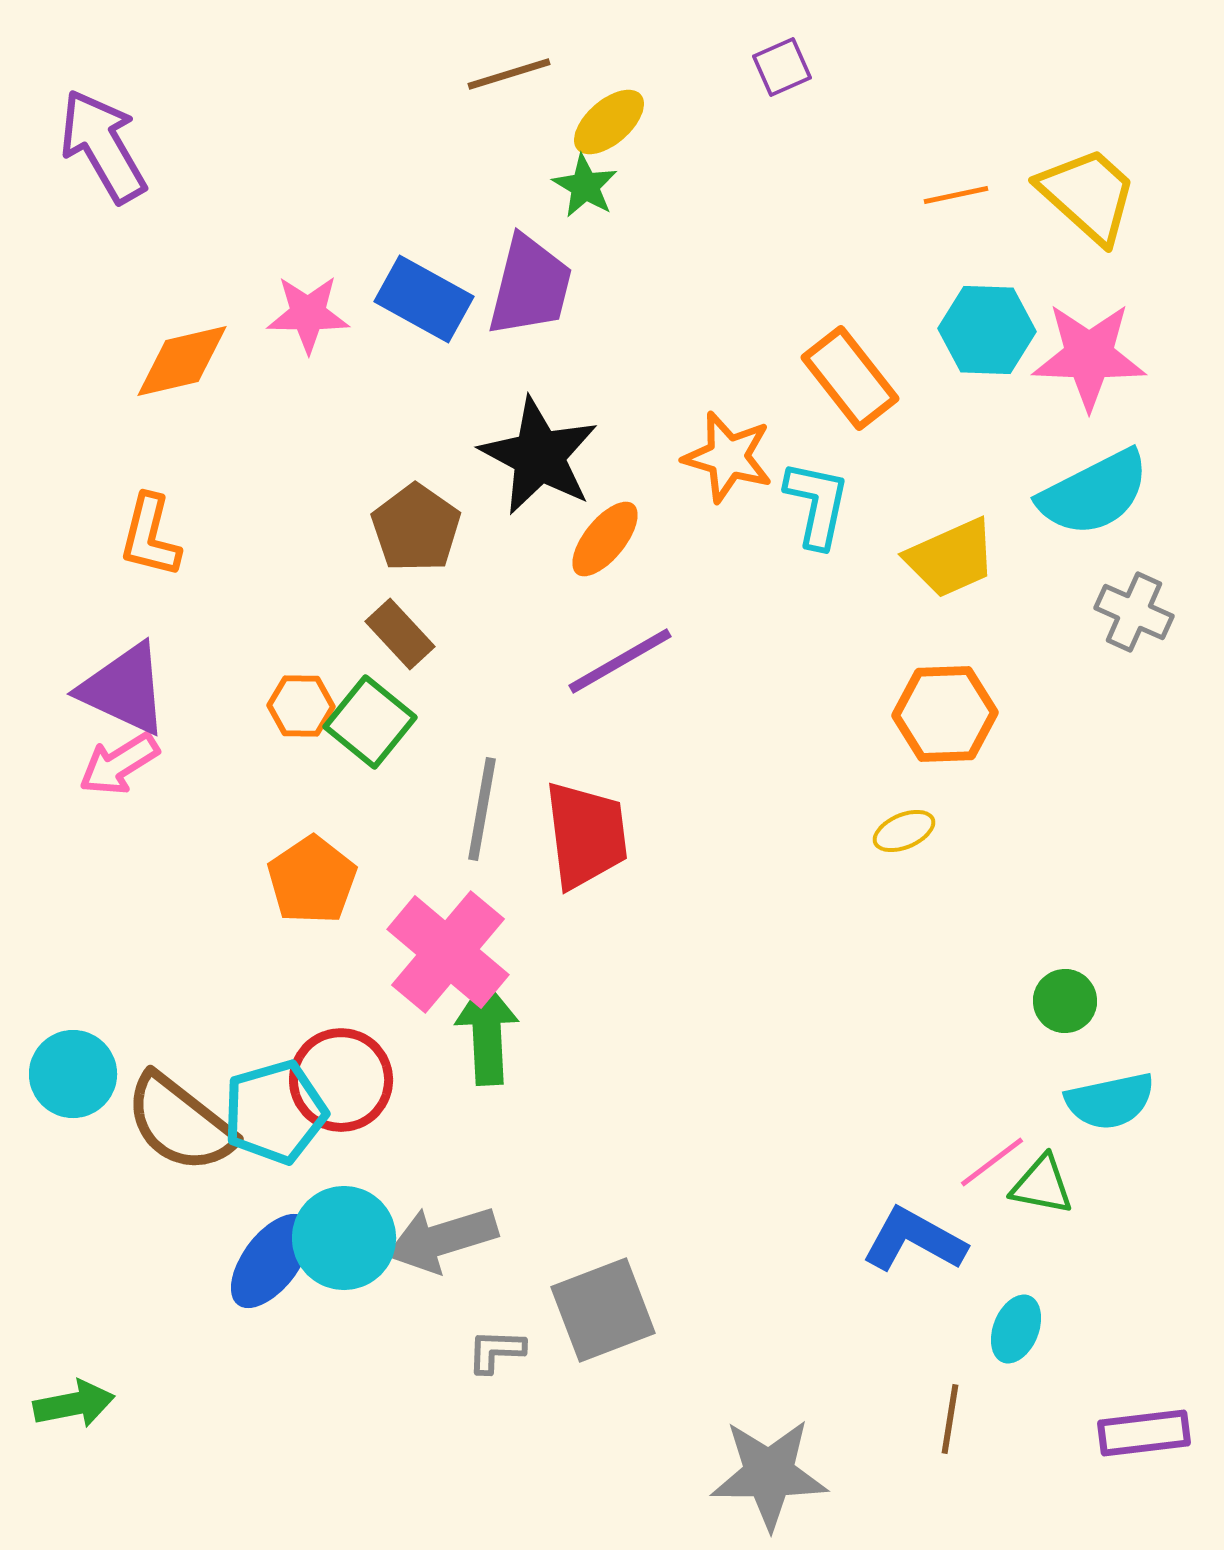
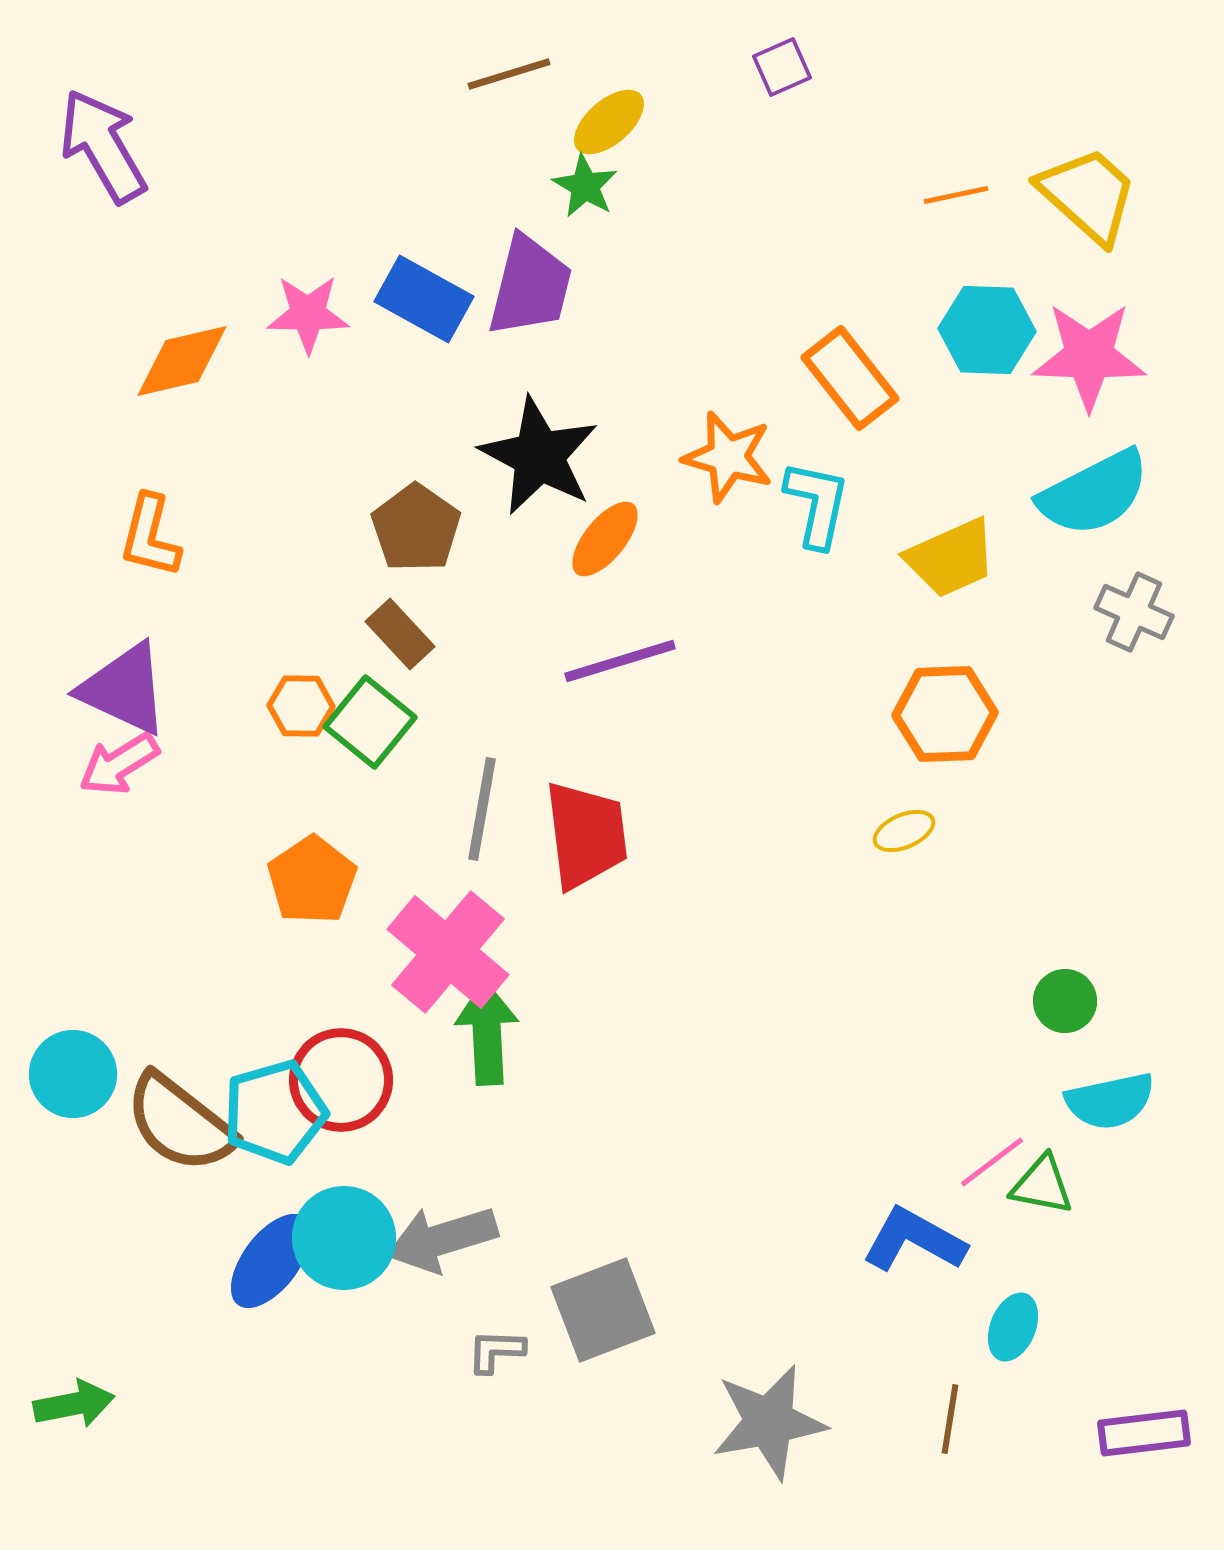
purple line at (620, 661): rotated 13 degrees clockwise
cyan ellipse at (1016, 1329): moved 3 px left, 2 px up
gray star at (769, 1474): moved 52 px up; rotated 10 degrees counterclockwise
